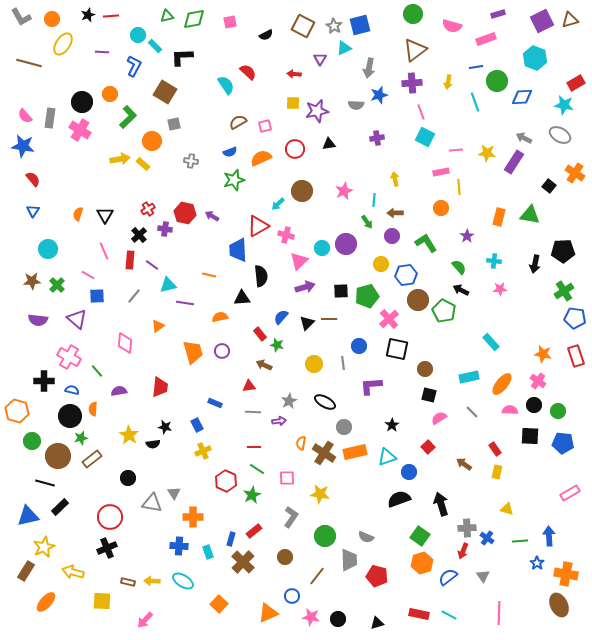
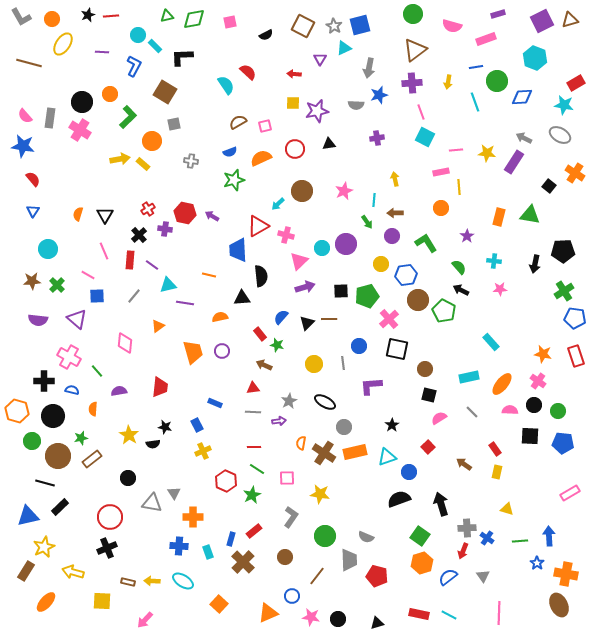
red triangle at (249, 386): moved 4 px right, 2 px down
black circle at (70, 416): moved 17 px left
